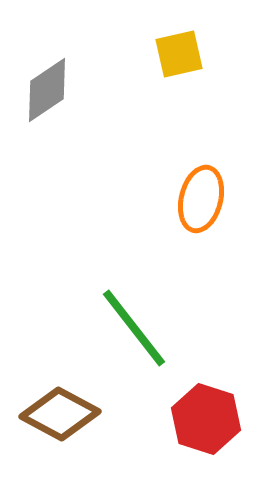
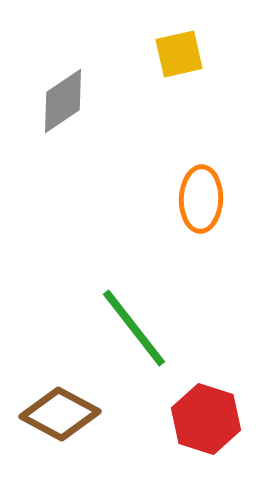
gray diamond: moved 16 px right, 11 px down
orange ellipse: rotated 12 degrees counterclockwise
